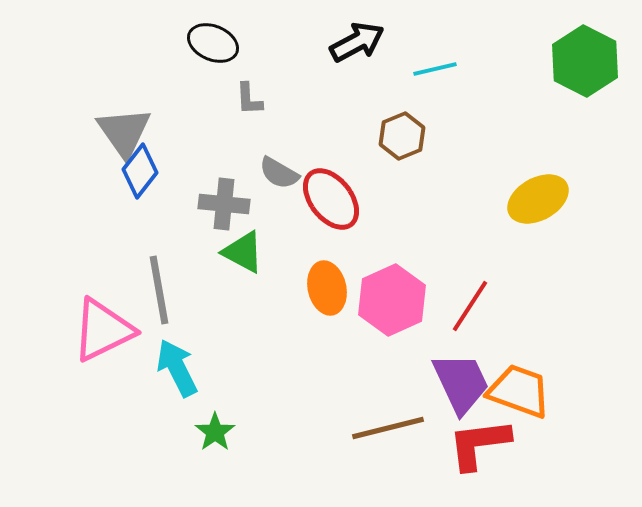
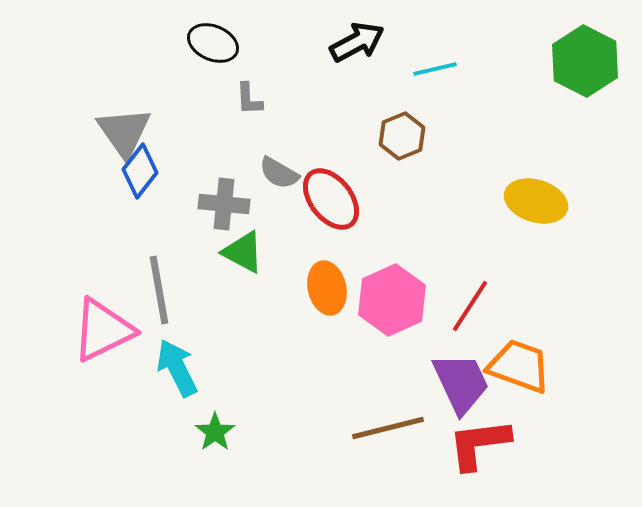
yellow ellipse: moved 2 px left, 2 px down; rotated 46 degrees clockwise
orange trapezoid: moved 25 px up
